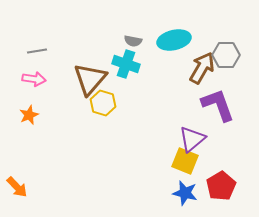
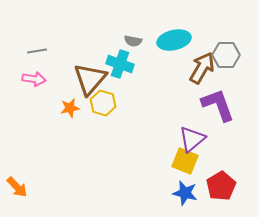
cyan cross: moved 6 px left
orange star: moved 41 px right, 7 px up; rotated 12 degrees clockwise
